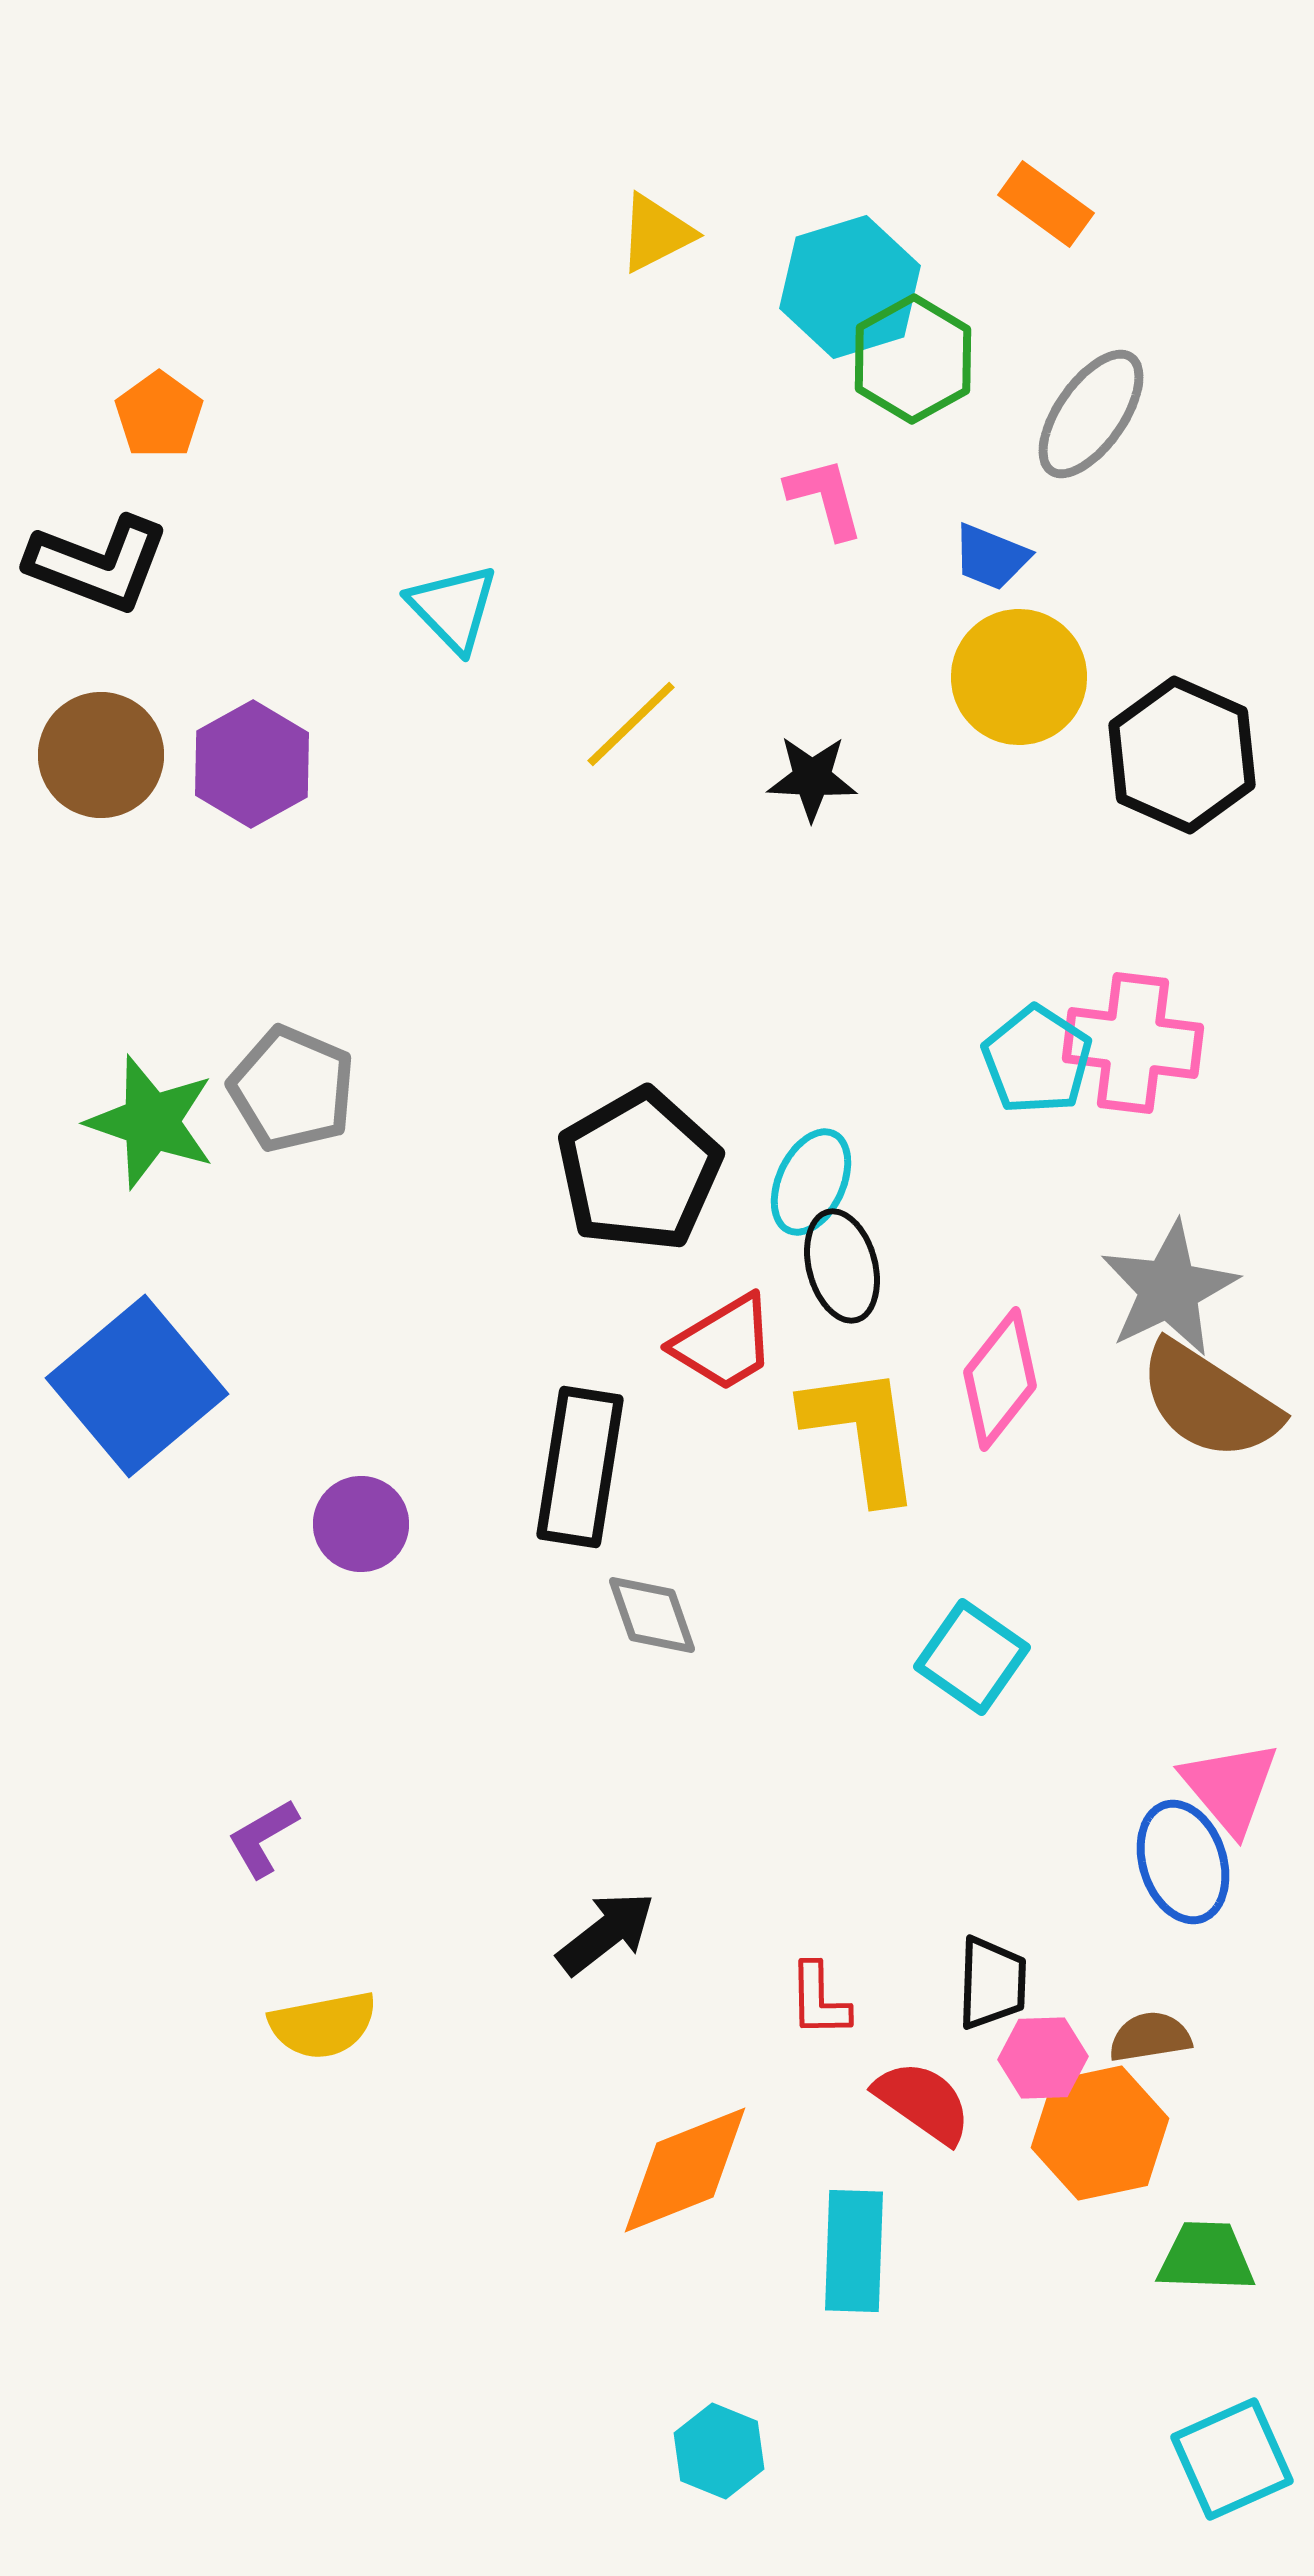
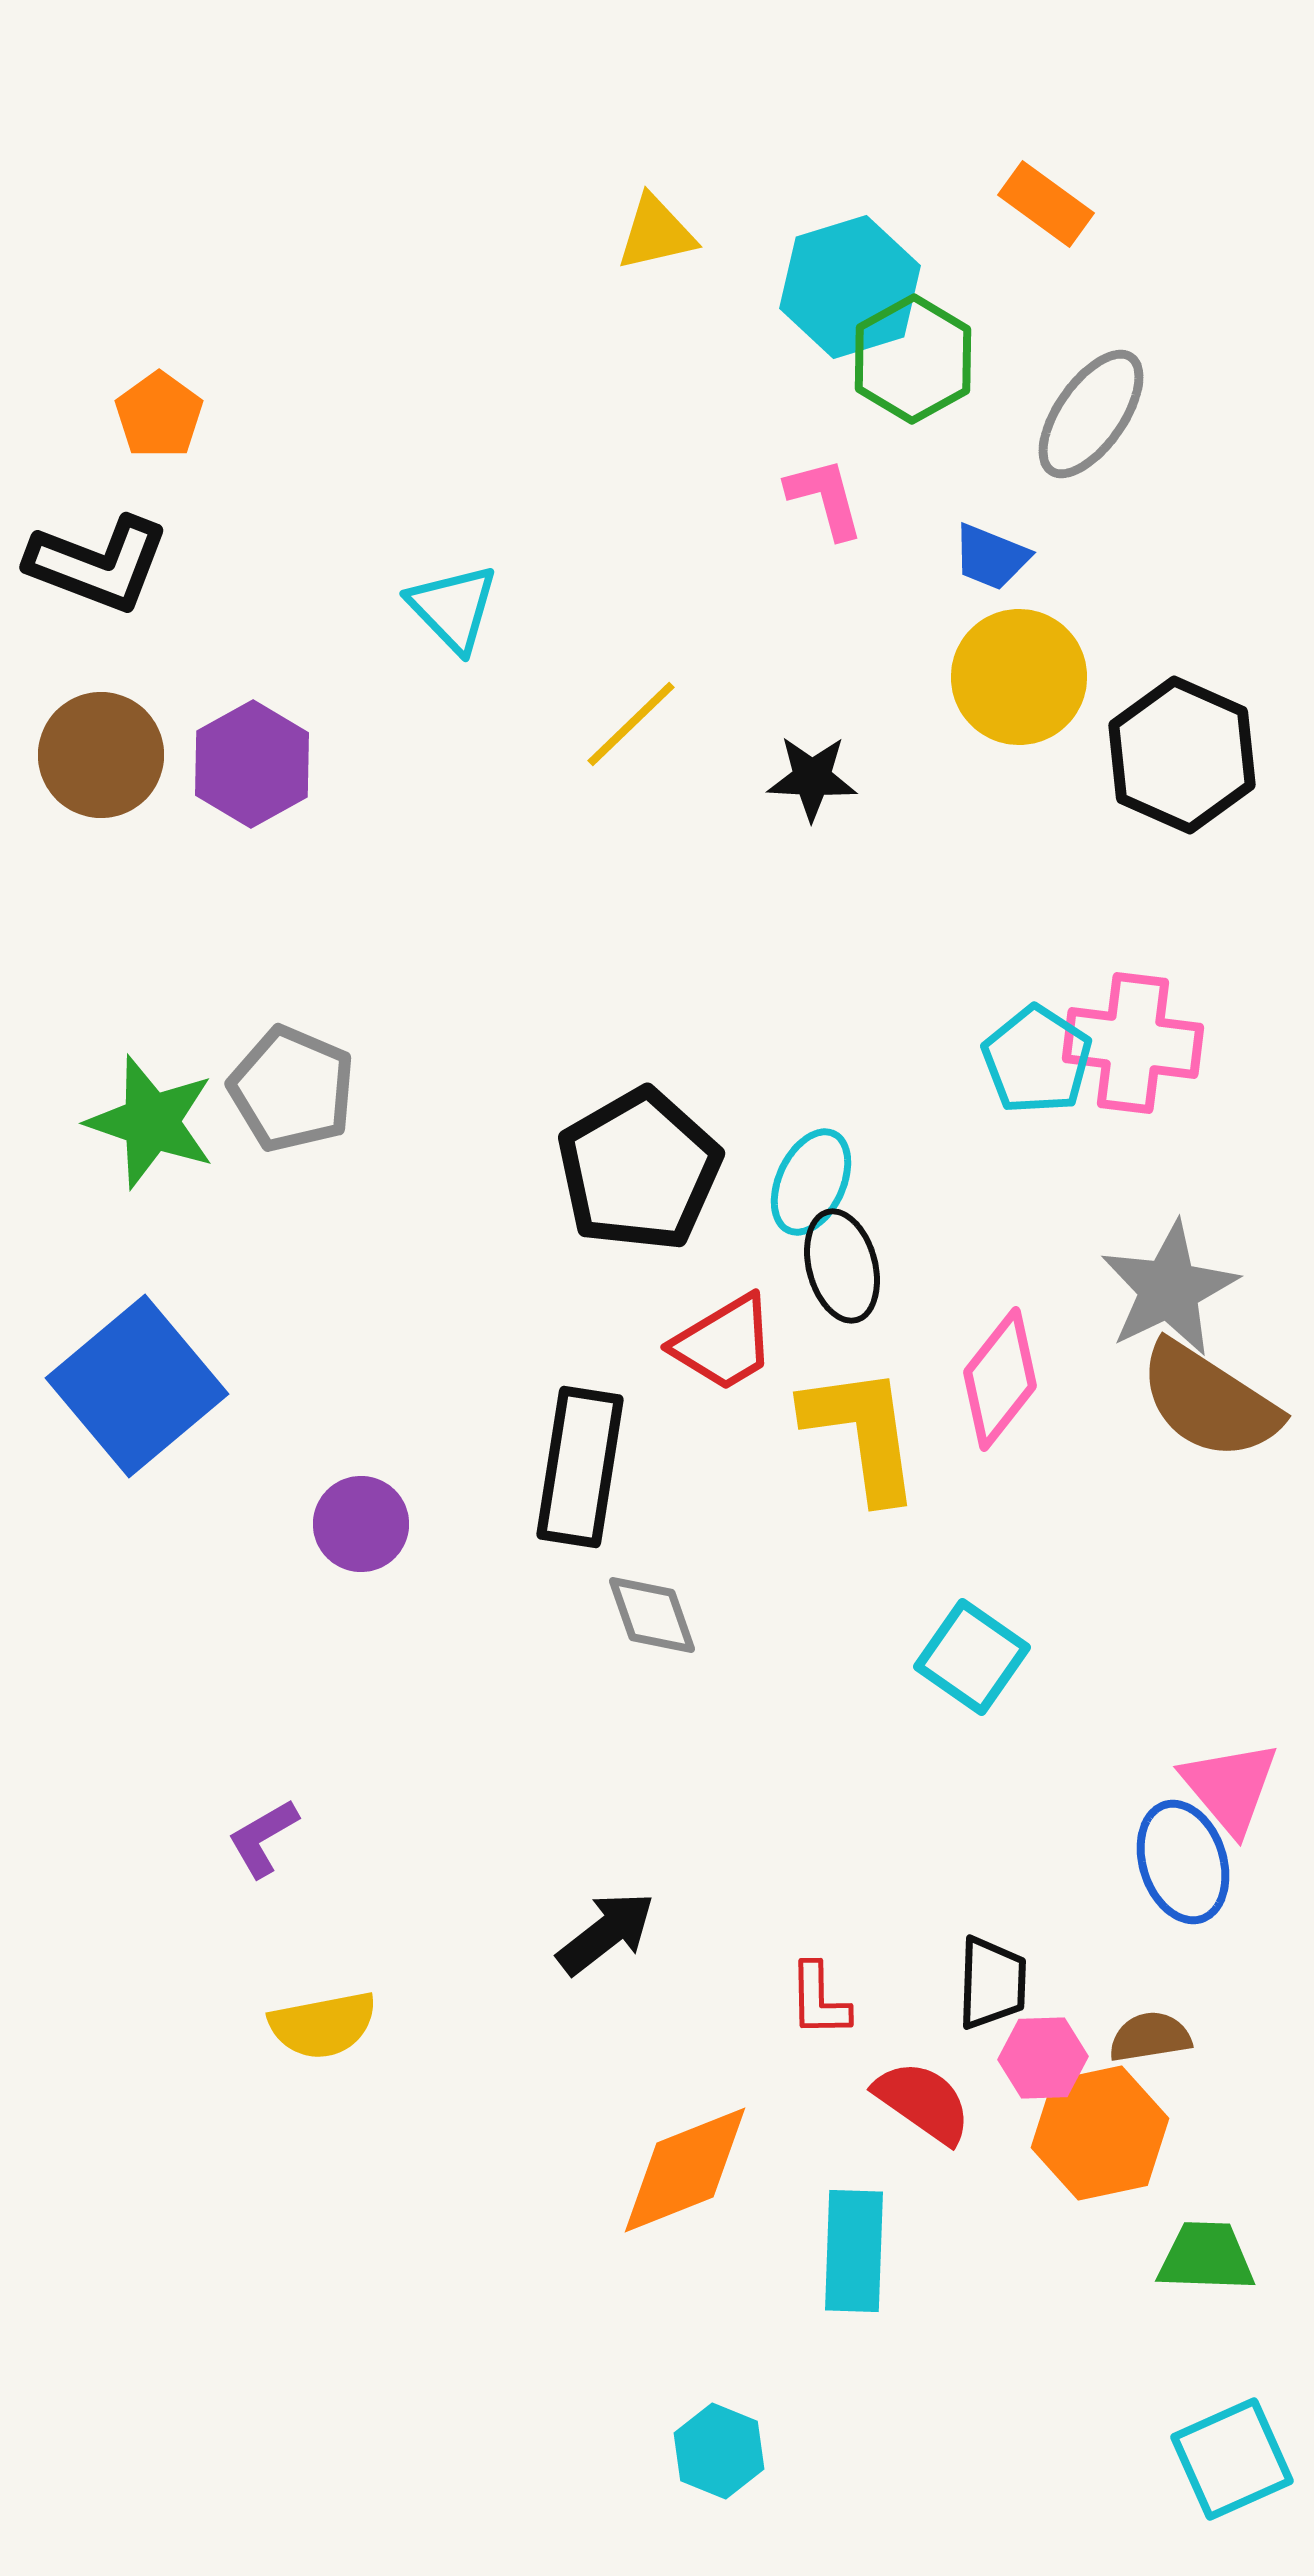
yellow triangle at (656, 233): rotated 14 degrees clockwise
